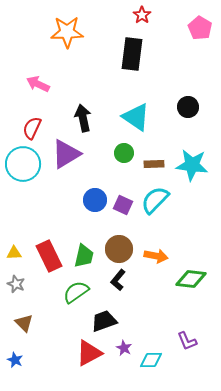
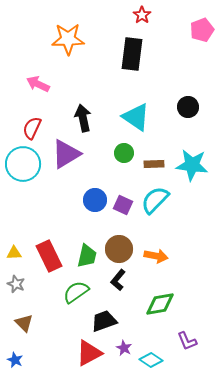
pink pentagon: moved 2 px right, 2 px down; rotated 20 degrees clockwise
orange star: moved 1 px right, 7 px down
green trapezoid: moved 3 px right
green diamond: moved 31 px left, 25 px down; rotated 16 degrees counterclockwise
cyan diamond: rotated 35 degrees clockwise
